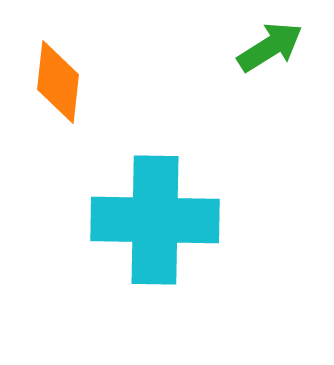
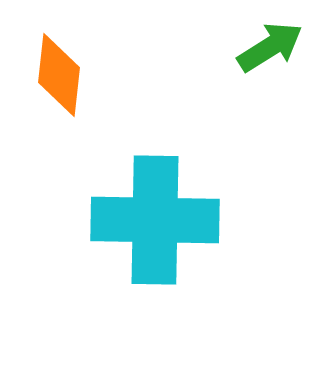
orange diamond: moved 1 px right, 7 px up
